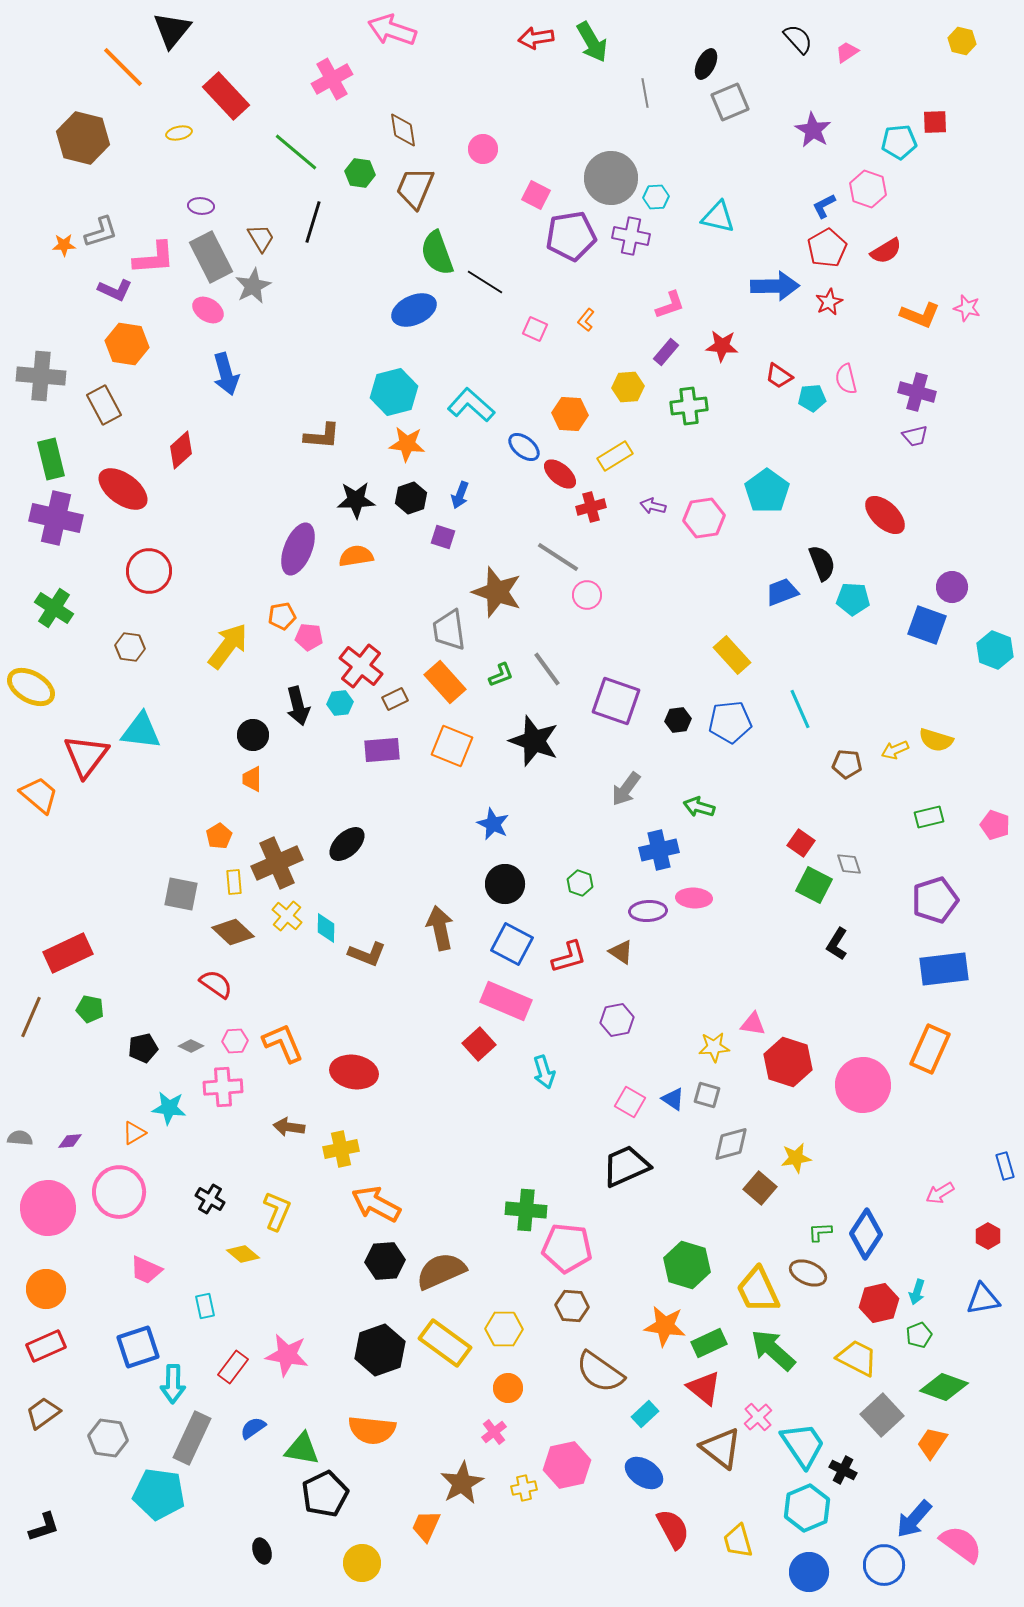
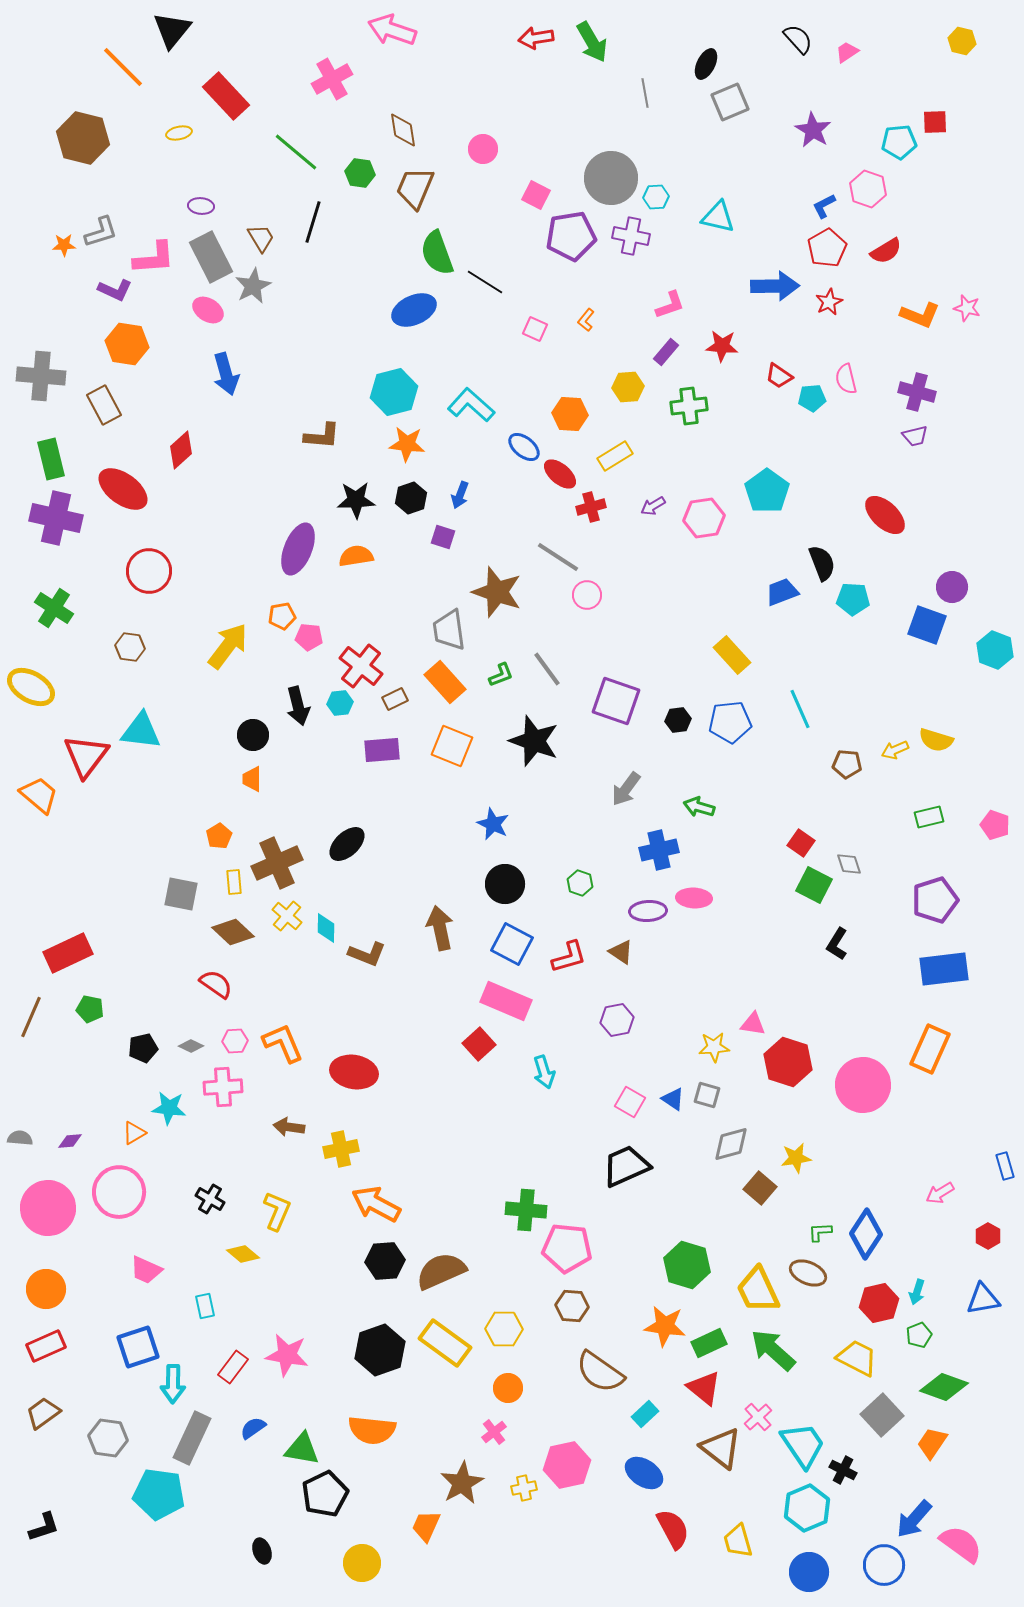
purple arrow at (653, 506): rotated 45 degrees counterclockwise
